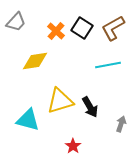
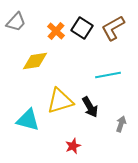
cyan line: moved 10 px down
red star: rotated 14 degrees clockwise
